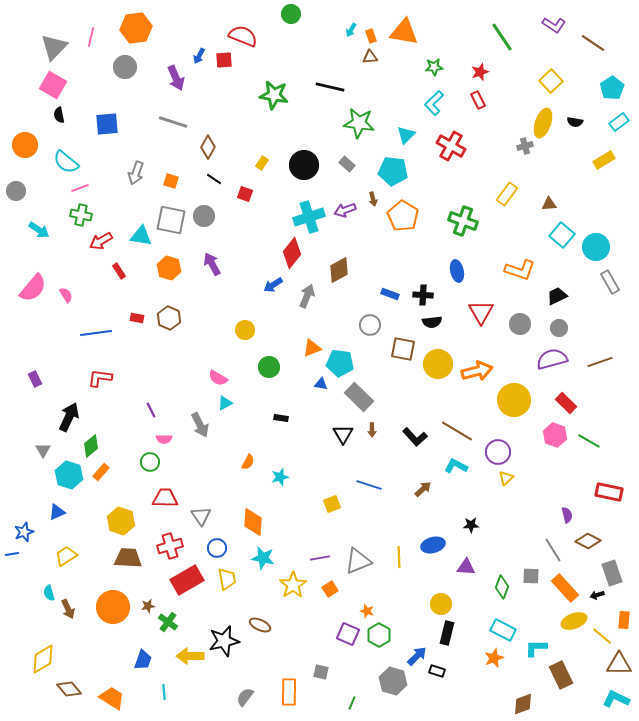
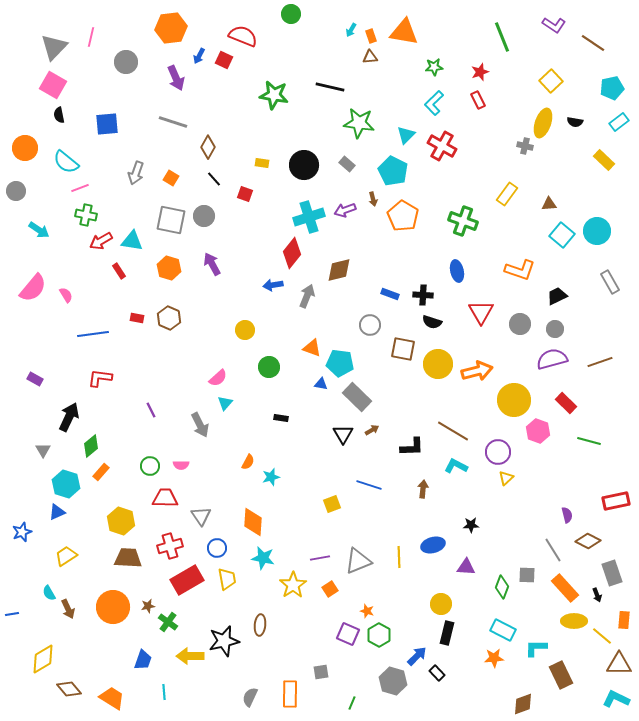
orange hexagon at (136, 28): moved 35 px right
green line at (502, 37): rotated 12 degrees clockwise
red square at (224, 60): rotated 30 degrees clockwise
gray circle at (125, 67): moved 1 px right, 5 px up
cyan pentagon at (612, 88): rotated 20 degrees clockwise
orange circle at (25, 145): moved 3 px down
red cross at (451, 146): moved 9 px left
gray cross at (525, 146): rotated 28 degrees clockwise
yellow rectangle at (604, 160): rotated 75 degrees clockwise
yellow rectangle at (262, 163): rotated 64 degrees clockwise
cyan pentagon at (393, 171): rotated 20 degrees clockwise
black line at (214, 179): rotated 14 degrees clockwise
orange square at (171, 181): moved 3 px up; rotated 14 degrees clockwise
green cross at (81, 215): moved 5 px right
cyan triangle at (141, 236): moved 9 px left, 5 px down
cyan circle at (596, 247): moved 1 px right, 16 px up
brown diamond at (339, 270): rotated 16 degrees clockwise
blue arrow at (273, 285): rotated 24 degrees clockwise
black semicircle at (432, 322): rotated 24 degrees clockwise
gray circle at (559, 328): moved 4 px left, 1 px down
blue line at (96, 333): moved 3 px left, 1 px down
orange triangle at (312, 348): rotated 42 degrees clockwise
pink semicircle at (218, 378): rotated 72 degrees counterclockwise
purple rectangle at (35, 379): rotated 35 degrees counterclockwise
gray rectangle at (359, 397): moved 2 px left
cyan triangle at (225, 403): rotated 21 degrees counterclockwise
brown arrow at (372, 430): rotated 120 degrees counterclockwise
brown line at (457, 431): moved 4 px left
pink hexagon at (555, 435): moved 17 px left, 4 px up
black L-shape at (415, 437): moved 3 px left, 10 px down; rotated 50 degrees counterclockwise
pink semicircle at (164, 439): moved 17 px right, 26 px down
green line at (589, 441): rotated 15 degrees counterclockwise
green circle at (150, 462): moved 4 px down
cyan hexagon at (69, 475): moved 3 px left, 9 px down
cyan star at (280, 477): moved 9 px left
brown arrow at (423, 489): rotated 42 degrees counterclockwise
red rectangle at (609, 492): moved 7 px right, 9 px down; rotated 24 degrees counterclockwise
blue star at (24, 532): moved 2 px left
blue line at (12, 554): moved 60 px down
gray square at (531, 576): moved 4 px left, 1 px up
cyan semicircle at (49, 593): rotated 14 degrees counterclockwise
black arrow at (597, 595): rotated 96 degrees counterclockwise
yellow ellipse at (574, 621): rotated 20 degrees clockwise
brown ellipse at (260, 625): rotated 70 degrees clockwise
orange star at (494, 658): rotated 18 degrees clockwise
black rectangle at (437, 671): moved 2 px down; rotated 28 degrees clockwise
gray square at (321, 672): rotated 21 degrees counterclockwise
orange rectangle at (289, 692): moved 1 px right, 2 px down
gray semicircle at (245, 697): moved 5 px right; rotated 12 degrees counterclockwise
